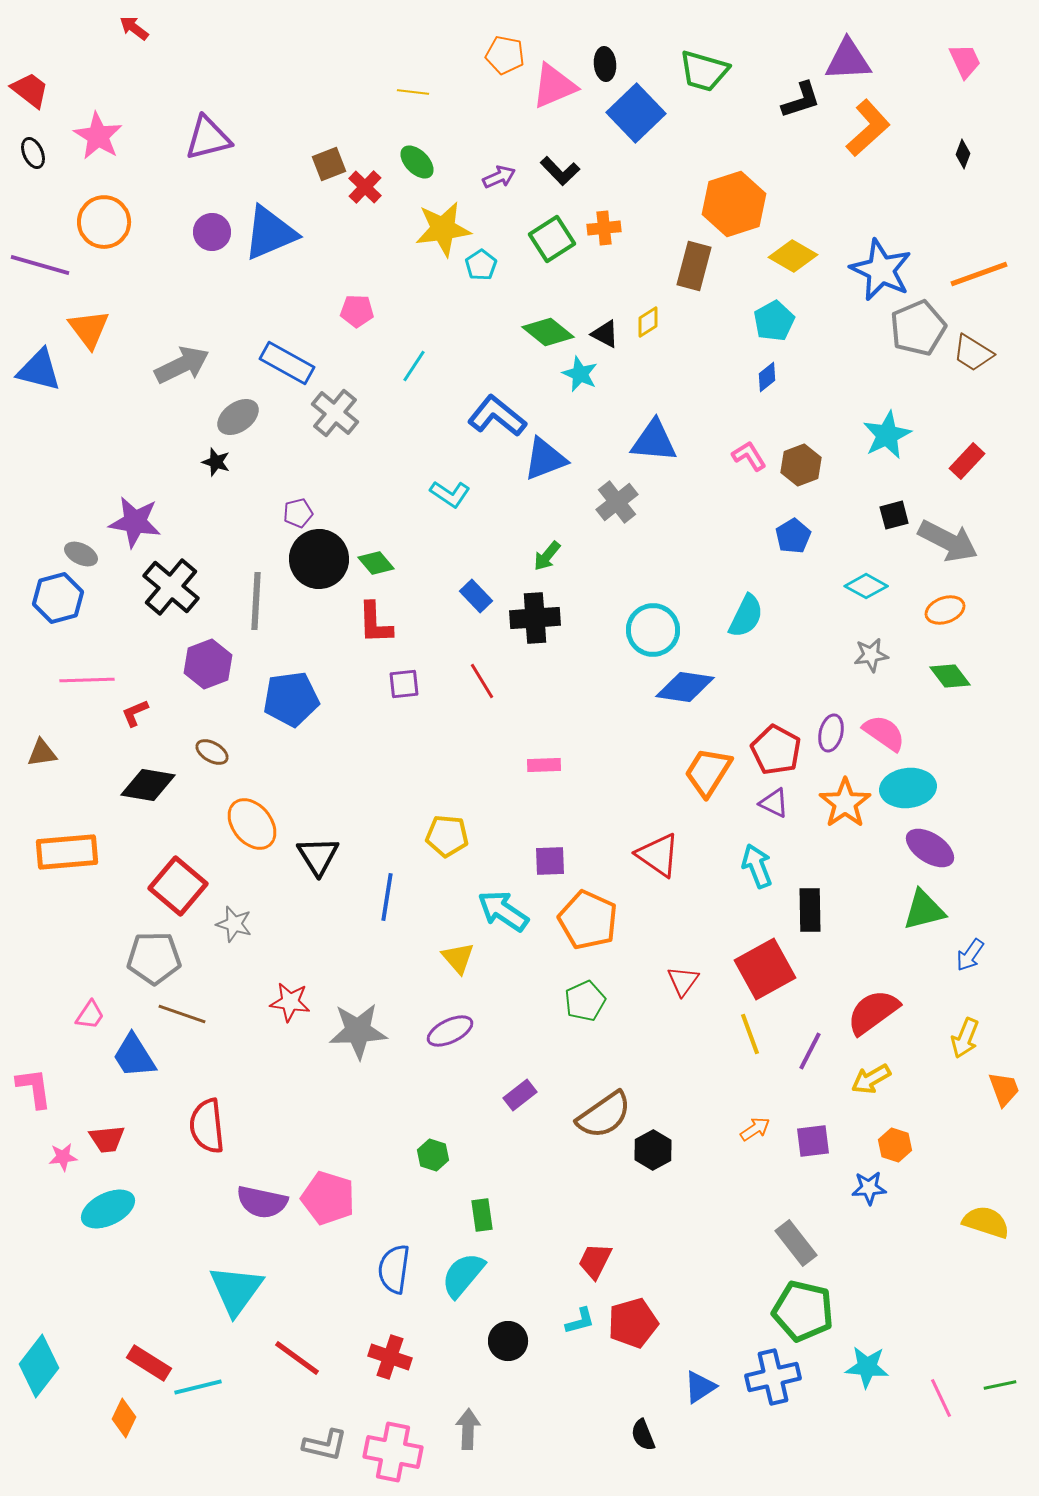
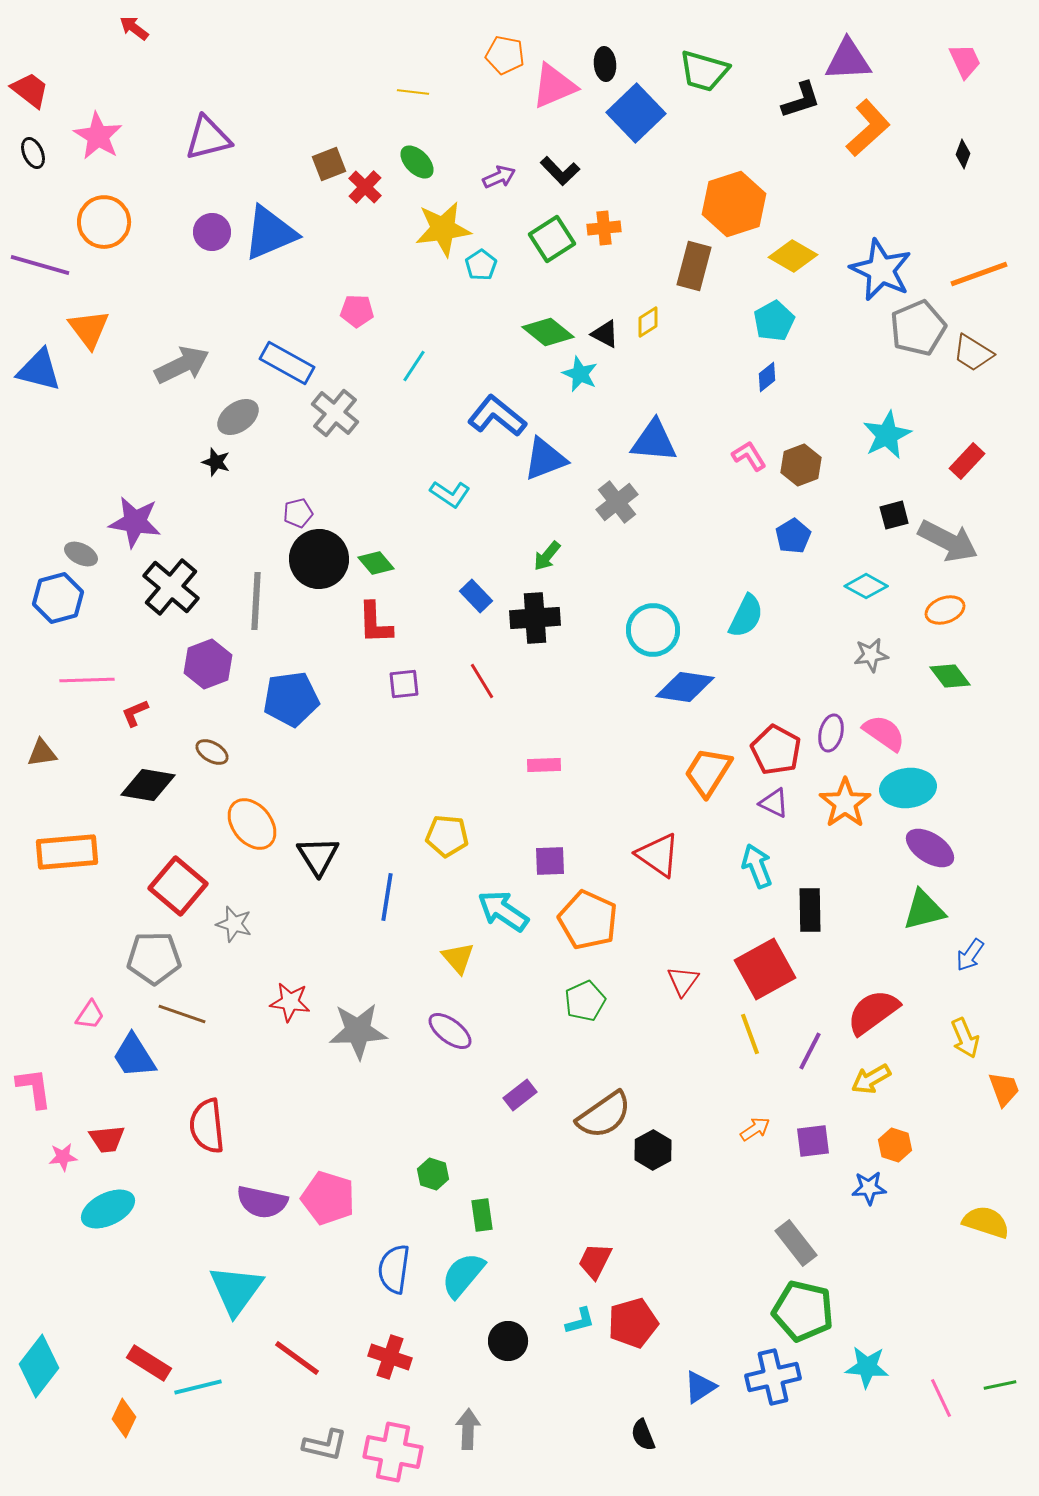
purple ellipse at (450, 1031): rotated 63 degrees clockwise
yellow arrow at (965, 1038): rotated 45 degrees counterclockwise
green hexagon at (433, 1155): moved 19 px down
